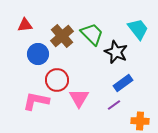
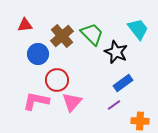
pink triangle: moved 7 px left, 4 px down; rotated 10 degrees clockwise
